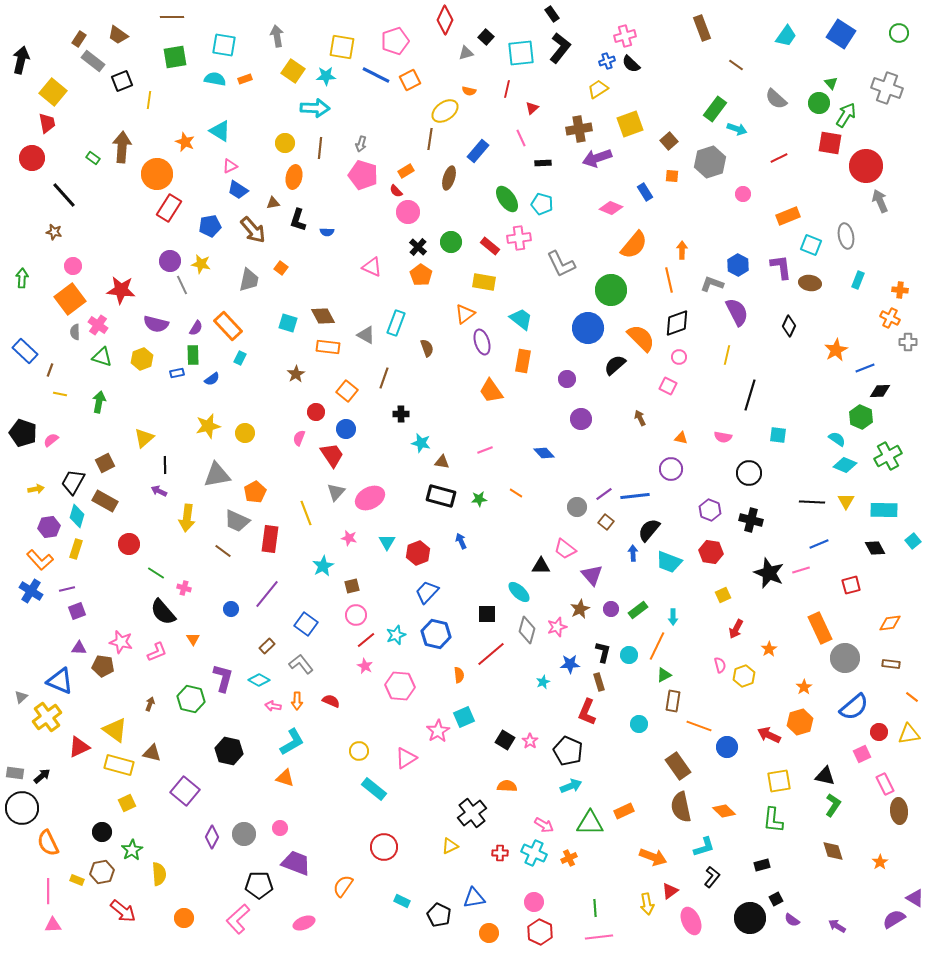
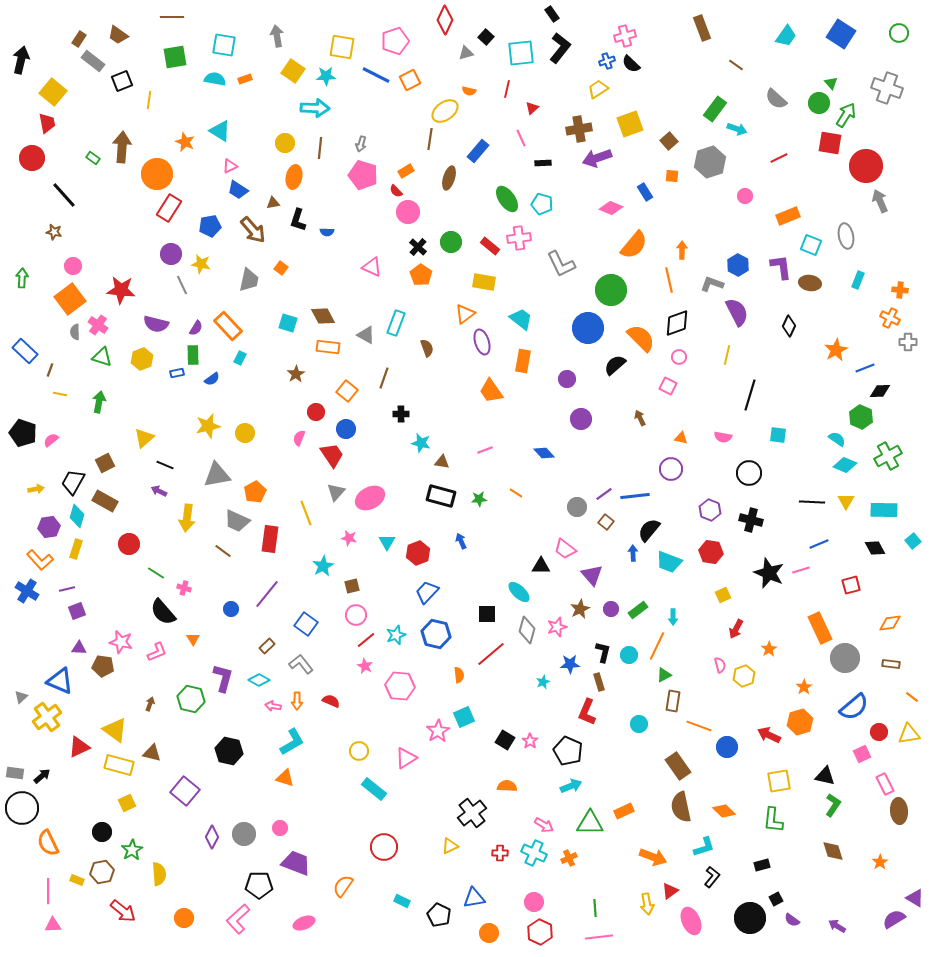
pink circle at (743, 194): moved 2 px right, 2 px down
purple circle at (170, 261): moved 1 px right, 7 px up
black line at (165, 465): rotated 66 degrees counterclockwise
blue cross at (31, 591): moved 4 px left
